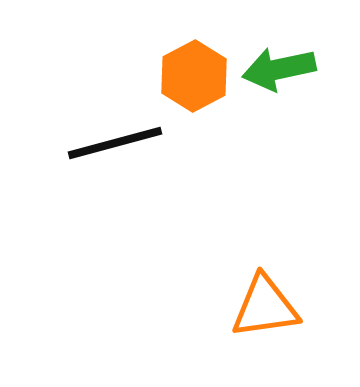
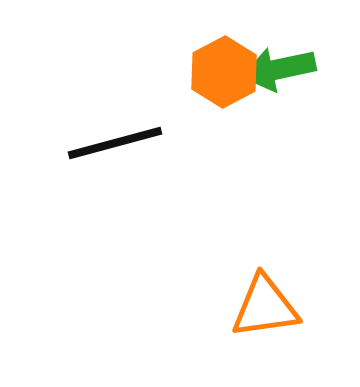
orange hexagon: moved 30 px right, 4 px up
